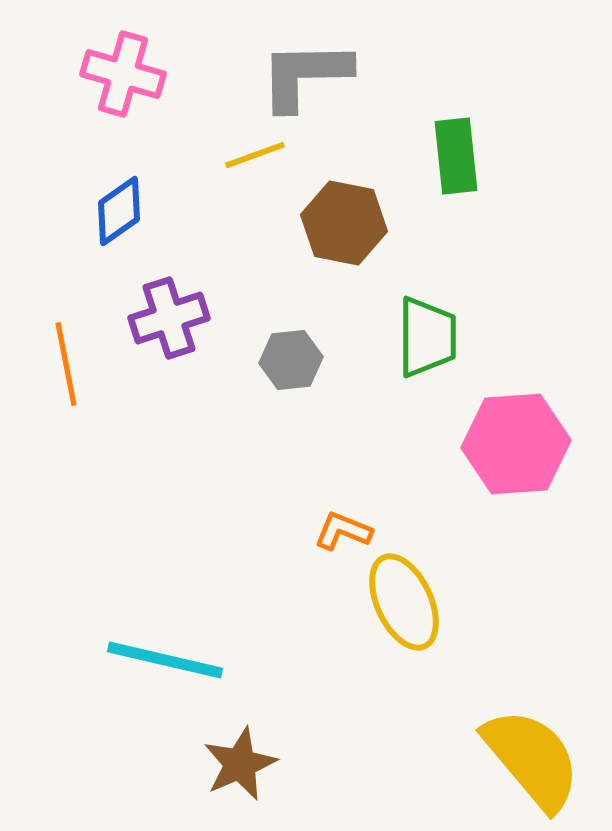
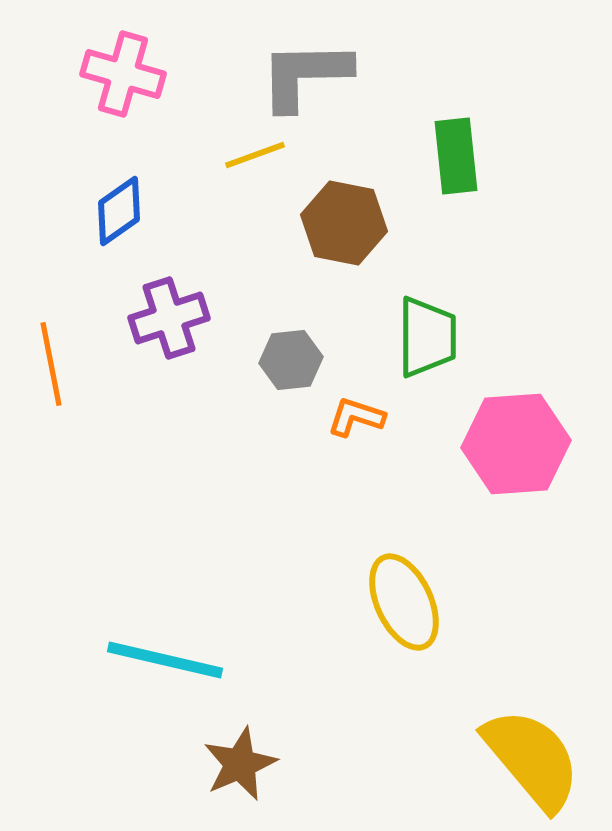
orange line: moved 15 px left
orange L-shape: moved 13 px right, 114 px up; rotated 4 degrees counterclockwise
